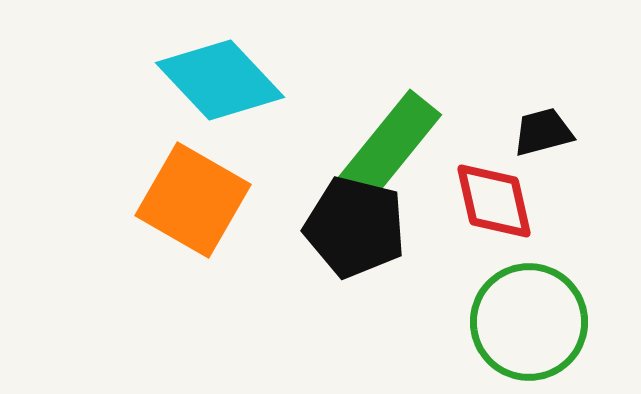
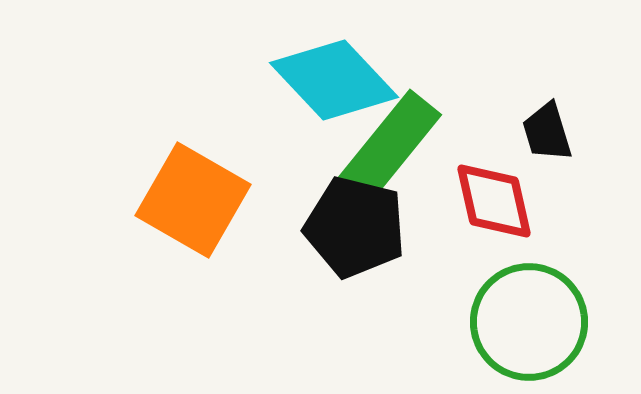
cyan diamond: moved 114 px right
black trapezoid: moved 4 px right; rotated 92 degrees counterclockwise
